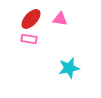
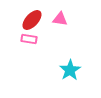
red ellipse: moved 1 px right, 1 px down
cyan star: moved 1 px right, 2 px down; rotated 20 degrees counterclockwise
